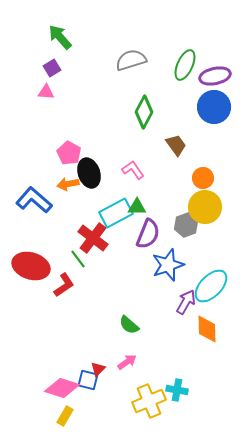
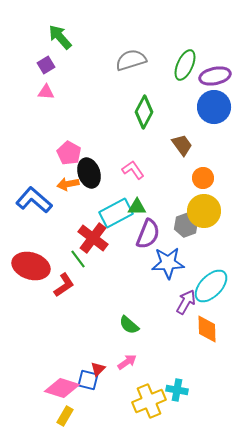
purple square: moved 6 px left, 3 px up
brown trapezoid: moved 6 px right
yellow circle: moved 1 px left, 4 px down
blue star: moved 2 px up; rotated 16 degrees clockwise
